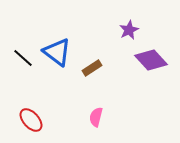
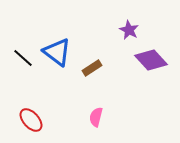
purple star: rotated 18 degrees counterclockwise
